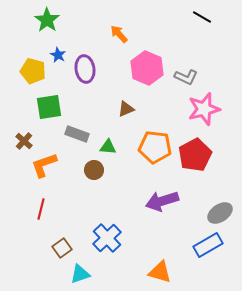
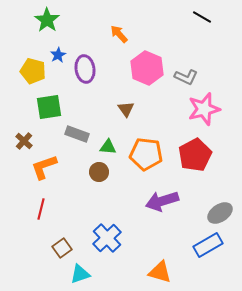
blue star: rotated 14 degrees clockwise
brown triangle: rotated 42 degrees counterclockwise
orange pentagon: moved 9 px left, 7 px down
orange L-shape: moved 2 px down
brown circle: moved 5 px right, 2 px down
